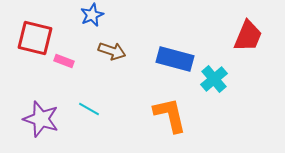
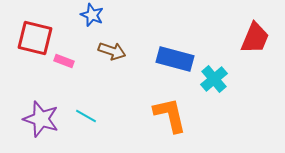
blue star: rotated 25 degrees counterclockwise
red trapezoid: moved 7 px right, 2 px down
cyan line: moved 3 px left, 7 px down
